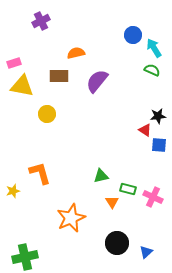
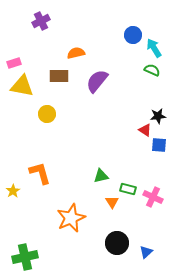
yellow star: rotated 16 degrees counterclockwise
